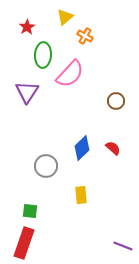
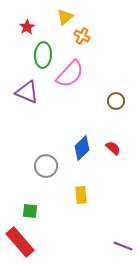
orange cross: moved 3 px left
purple triangle: rotated 40 degrees counterclockwise
red rectangle: moved 4 px left, 1 px up; rotated 60 degrees counterclockwise
